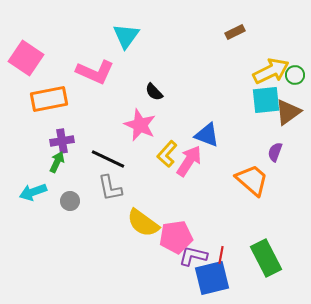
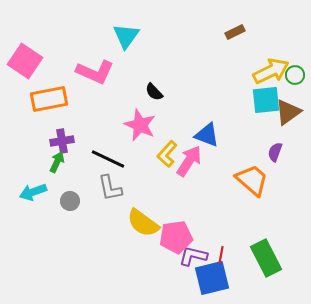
pink square: moved 1 px left, 3 px down
